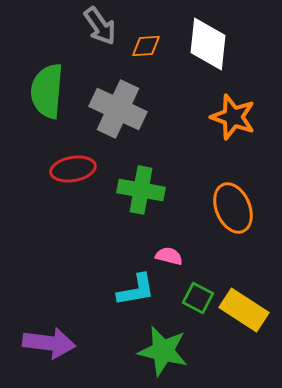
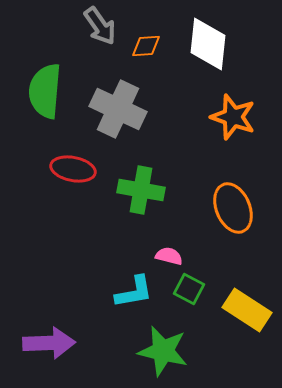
green semicircle: moved 2 px left
red ellipse: rotated 21 degrees clockwise
cyan L-shape: moved 2 px left, 2 px down
green square: moved 9 px left, 9 px up
yellow rectangle: moved 3 px right
purple arrow: rotated 9 degrees counterclockwise
